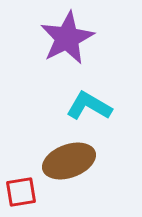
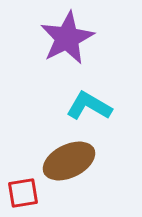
brown ellipse: rotated 6 degrees counterclockwise
red square: moved 2 px right, 1 px down
